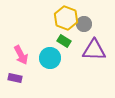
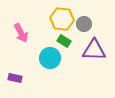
yellow hexagon: moved 4 px left, 1 px down; rotated 15 degrees counterclockwise
pink arrow: moved 22 px up
